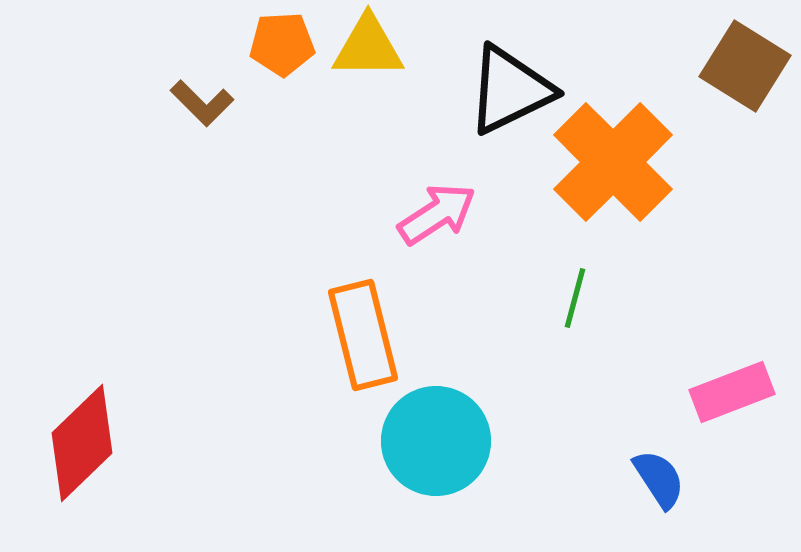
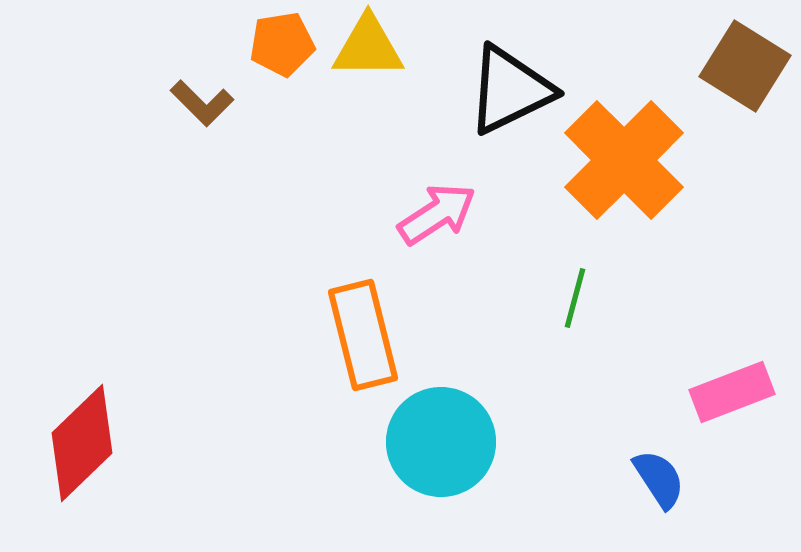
orange pentagon: rotated 6 degrees counterclockwise
orange cross: moved 11 px right, 2 px up
cyan circle: moved 5 px right, 1 px down
